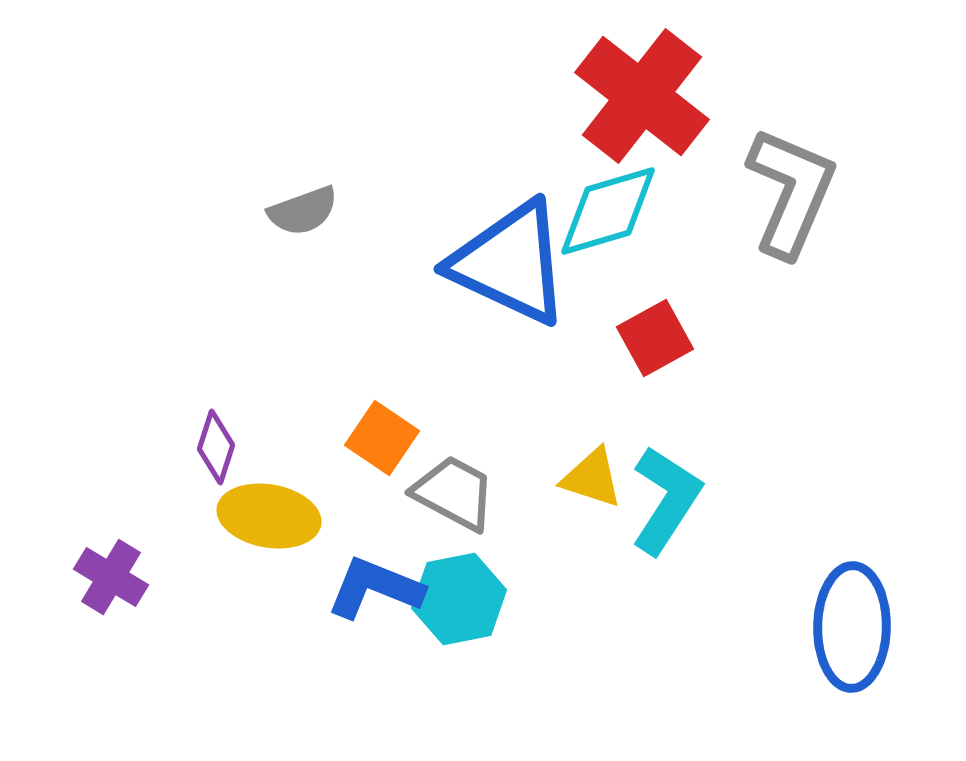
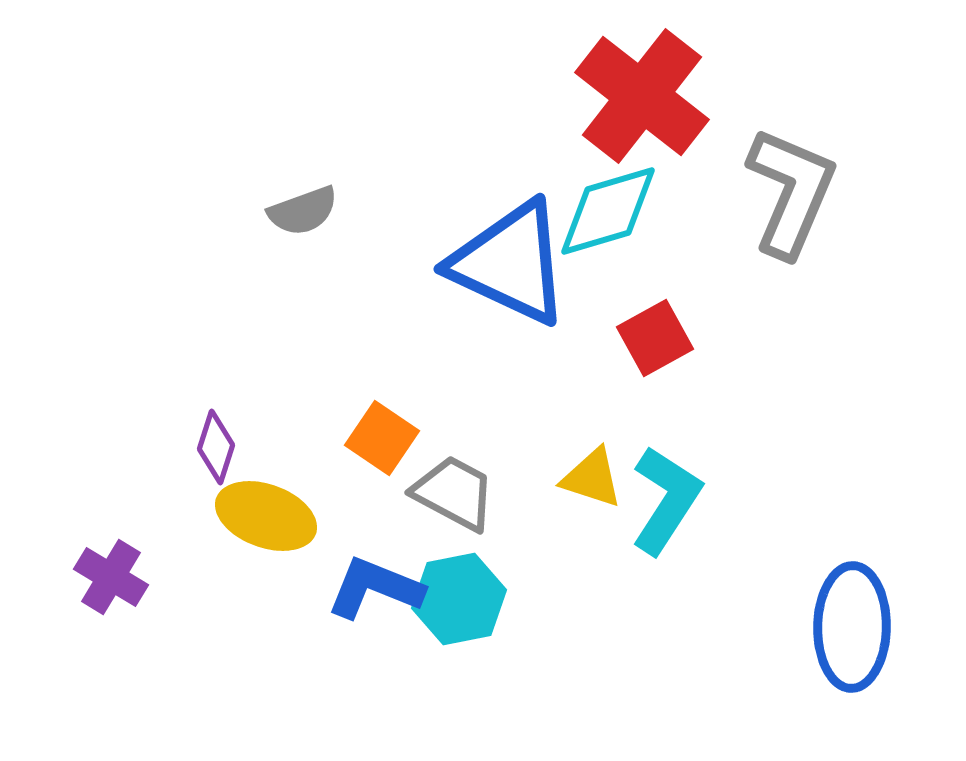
yellow ellipse: moved 3 px left; rotated 10 degrees clockwise
